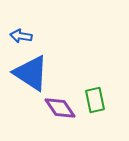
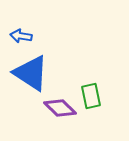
green rectangle: moved 4 px left, 4 px up
purple diamond: rotated 12 degrees counterclockwise
